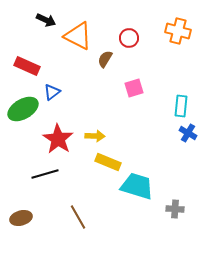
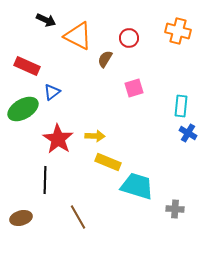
black line: moved 6 px down; rotated 72 degrees counterclockwise
